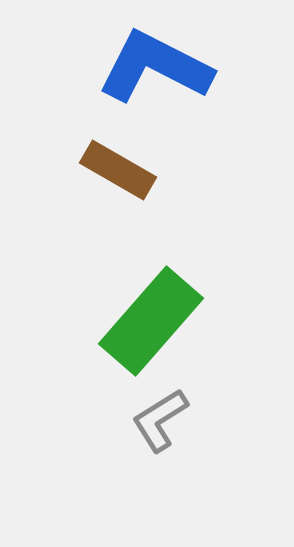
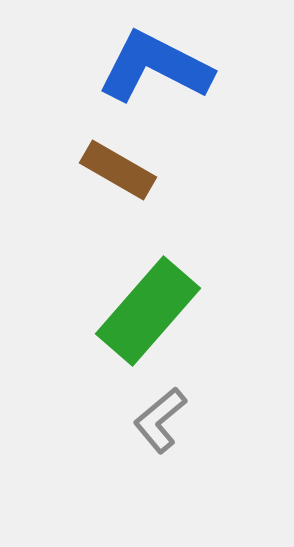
green rectangle: moved 3 px left, 10 px up
gray L-shape: rotated 8 degrees counterclockwise
